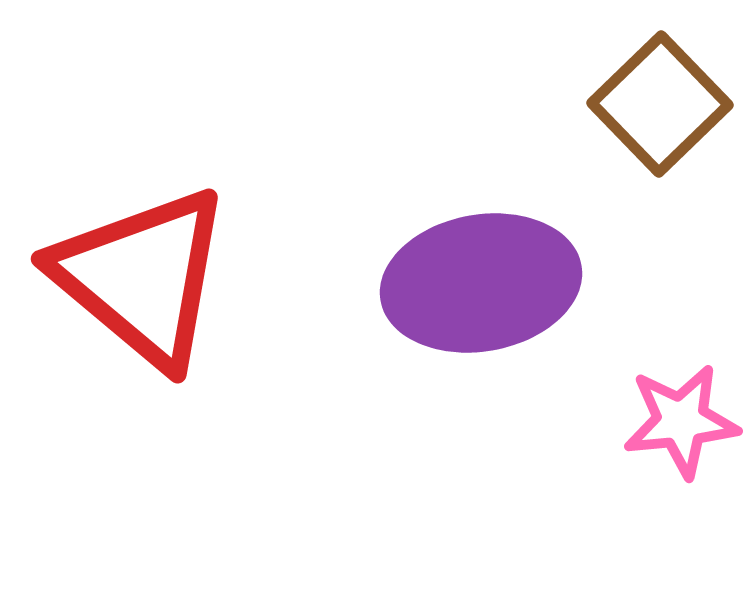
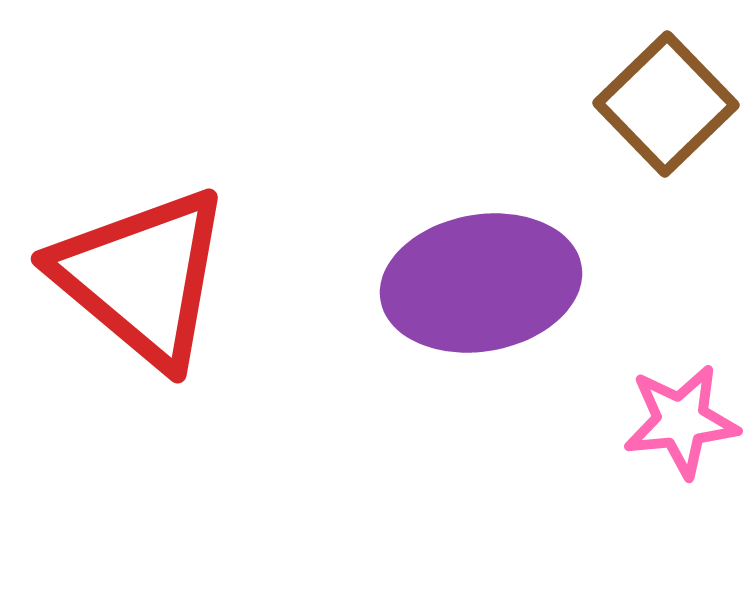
brown square: moved 6 px right
